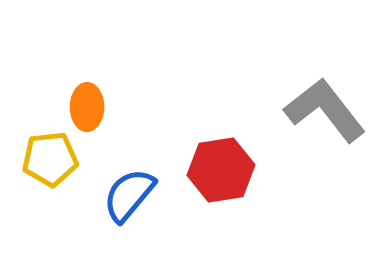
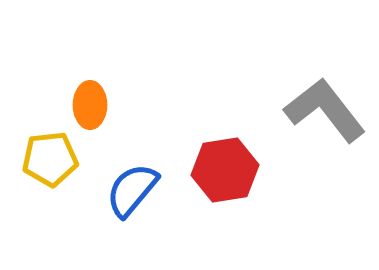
orange ellipse: moved 3 px right, 2 px up
red hexagon: moved 4 px right
blue semicircle: moved 3 px right, 5 px up
